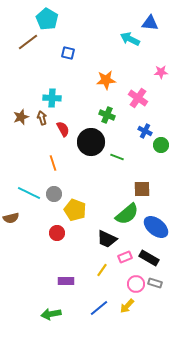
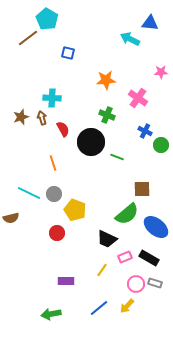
brown line: moved 4 px up
